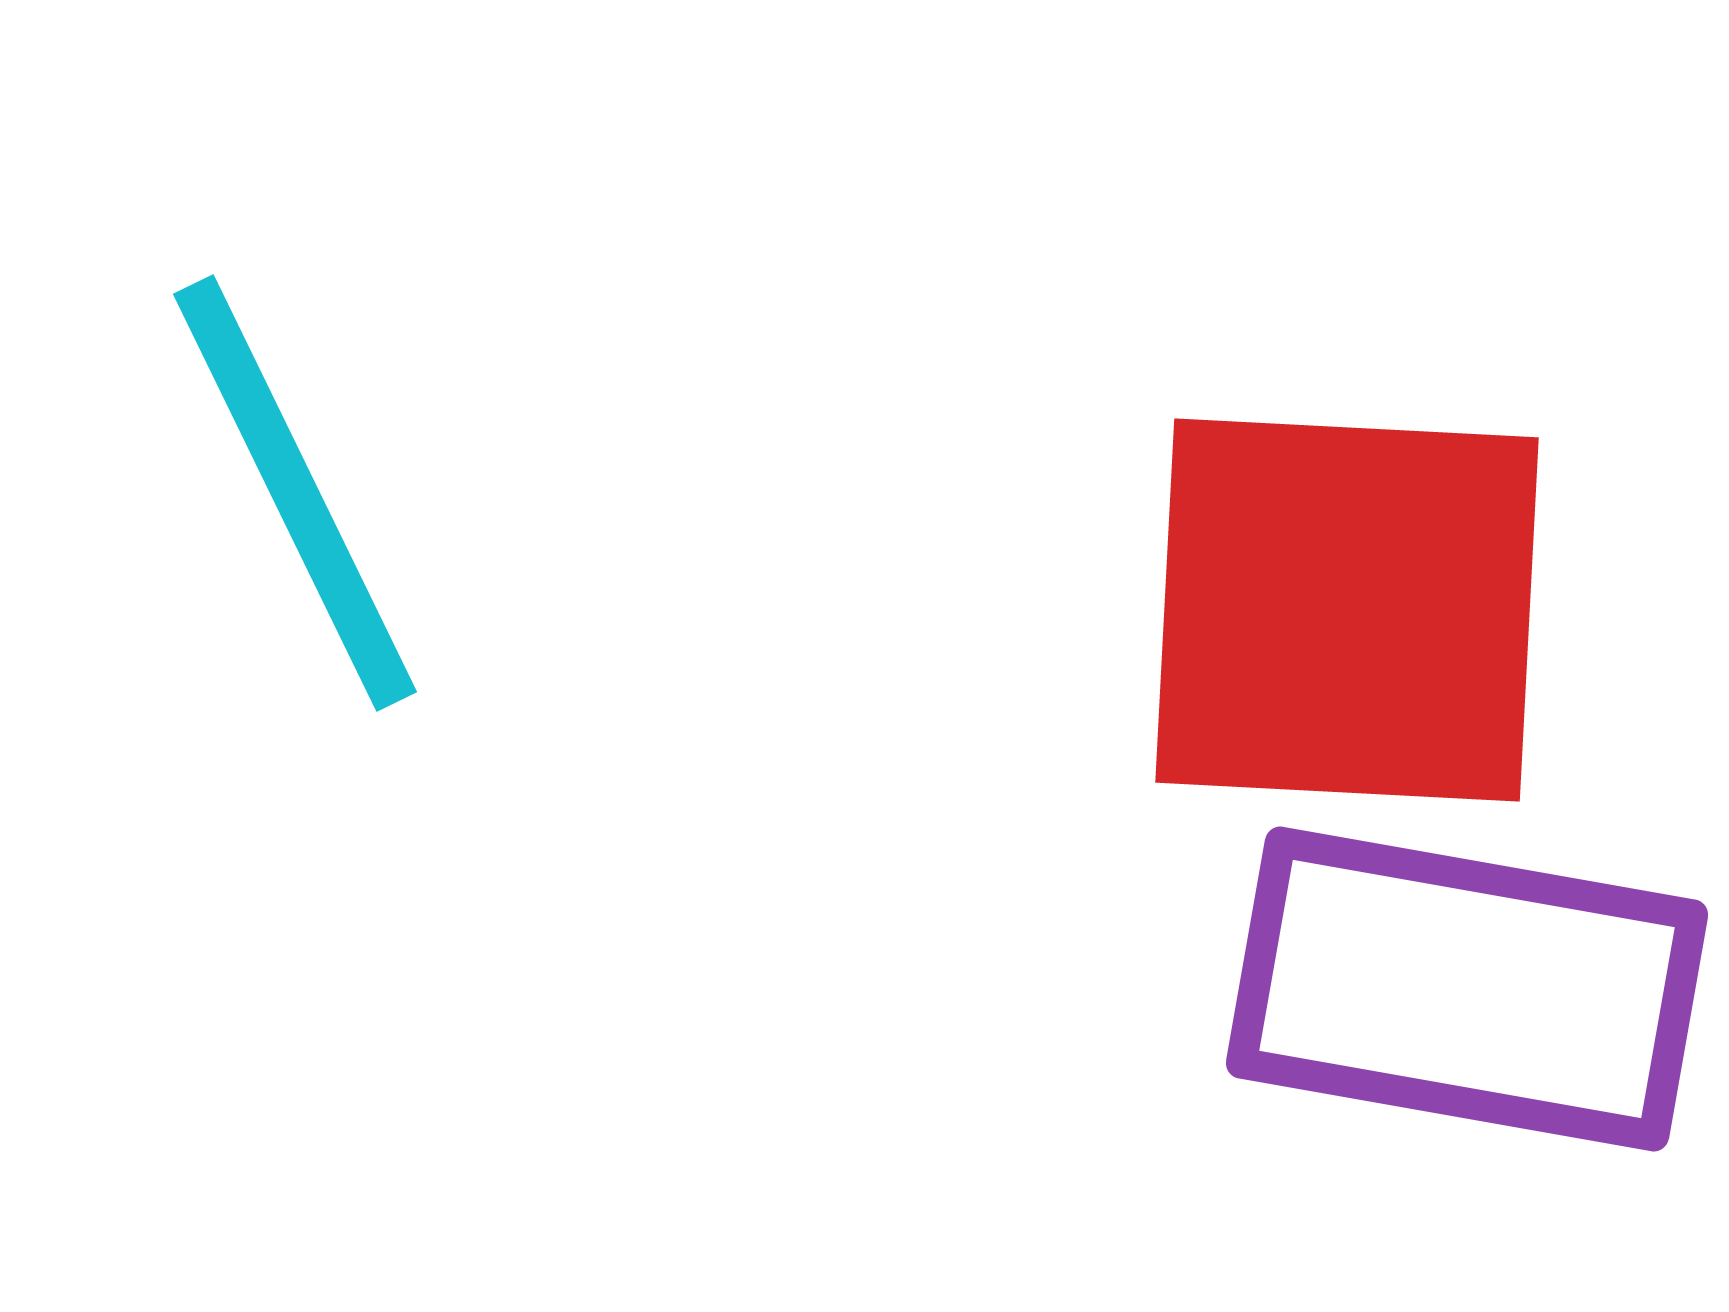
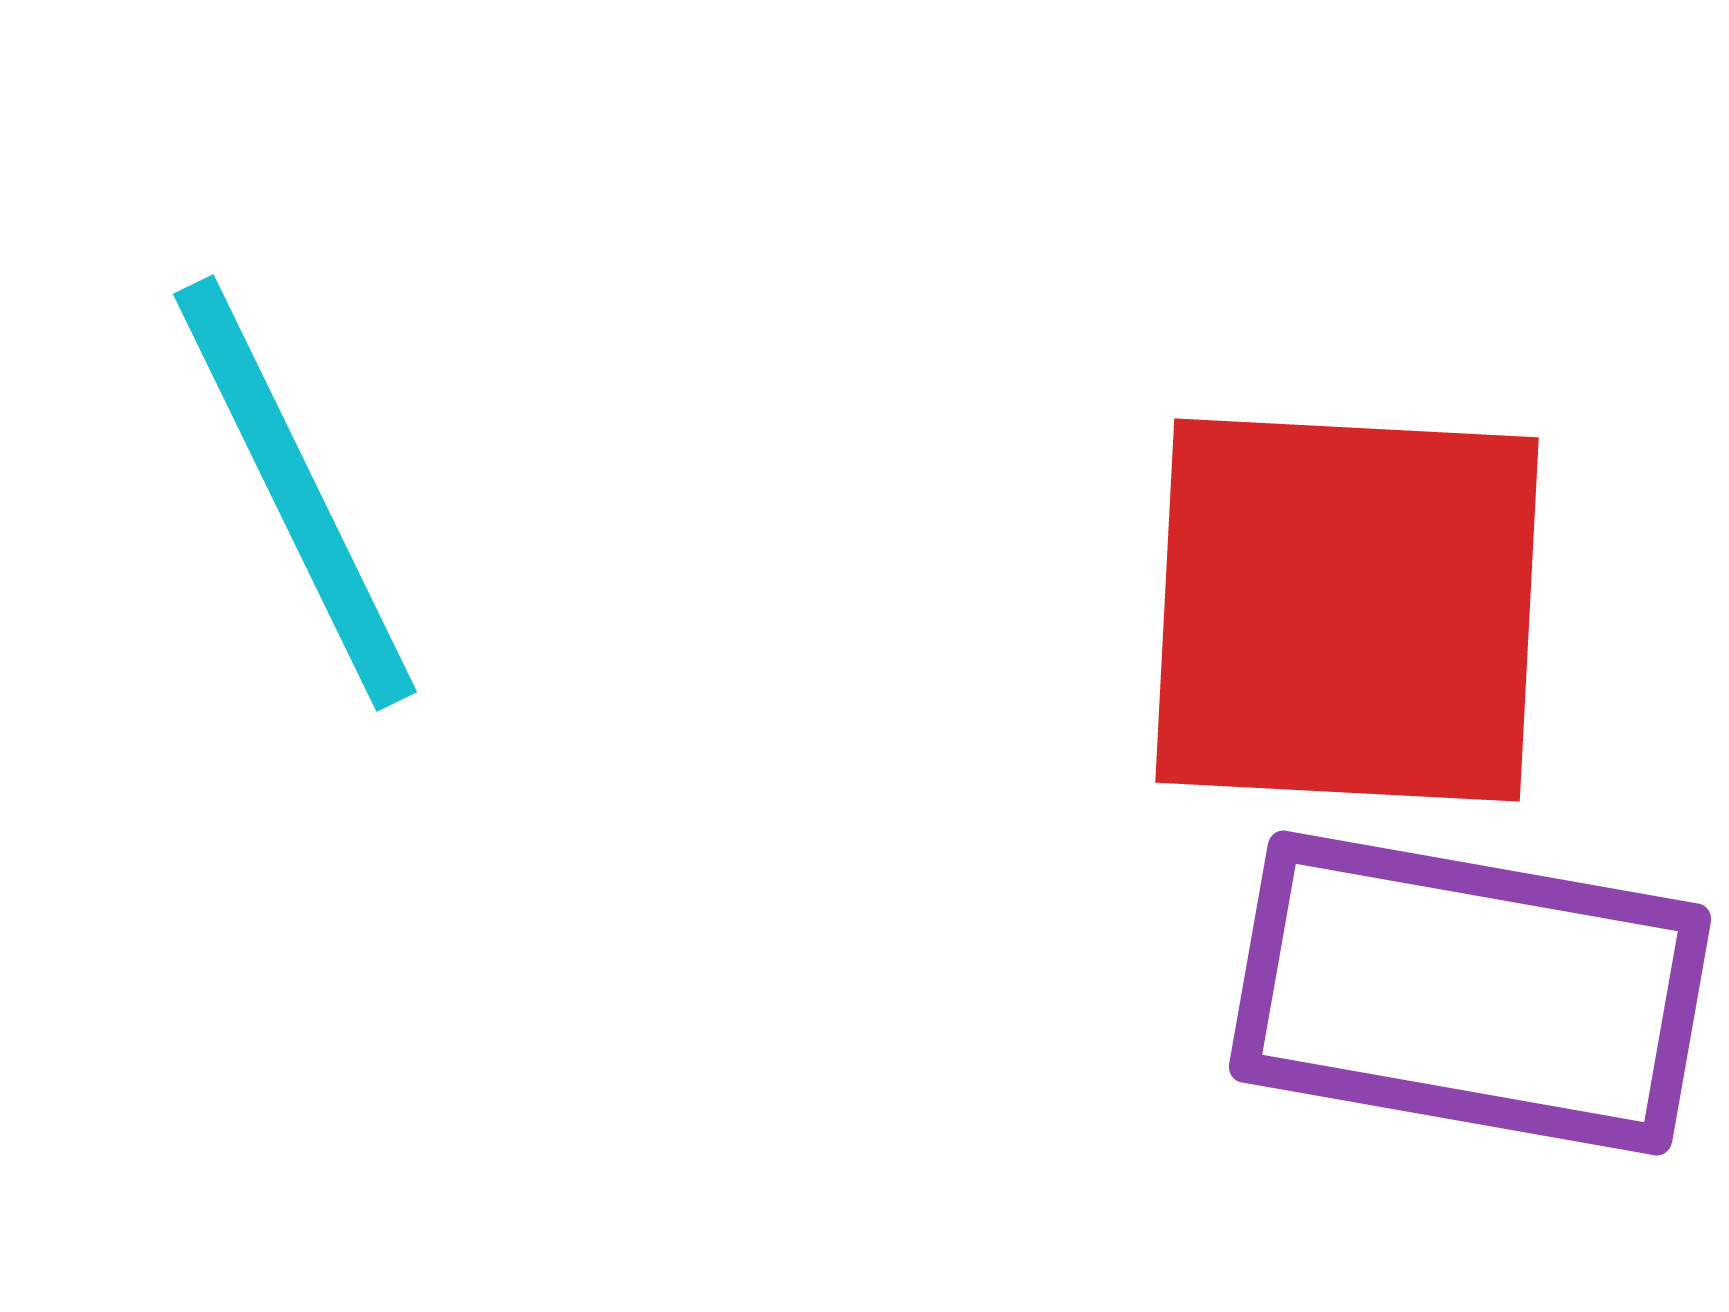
purple rectangle: moved 3 px right, 4 px down
